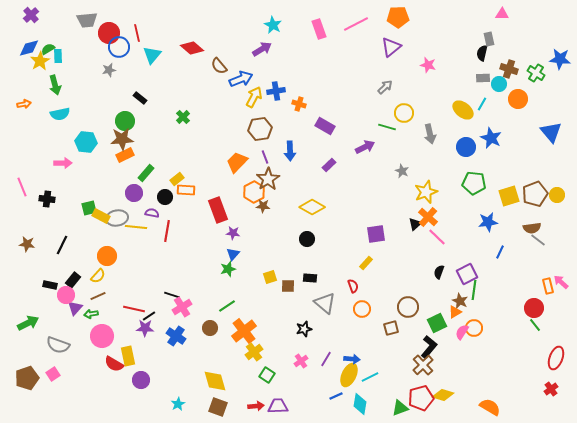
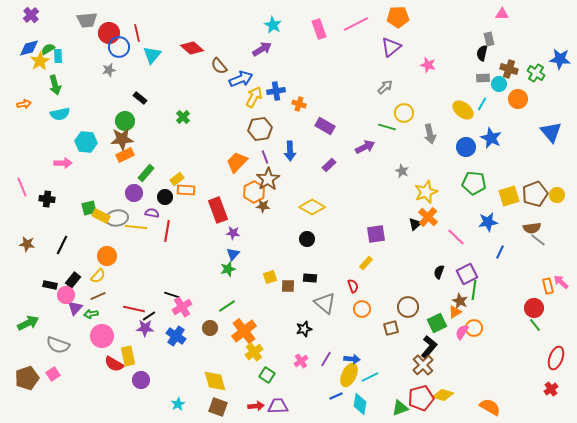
pink line at (437, 237): moved 19 px right
